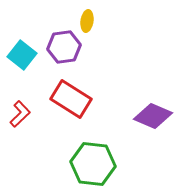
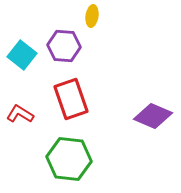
yellow ellipse: moved 5 px right, 5 px up
purple hexagon: moved 1 px up; rotated 12 degrees clockwise
red rectangle: rotated 39 degrees clockwise
red L-shape: rotated 104 degrees counterclockwise
green hexagon: moved 24 px left, 5 px up
